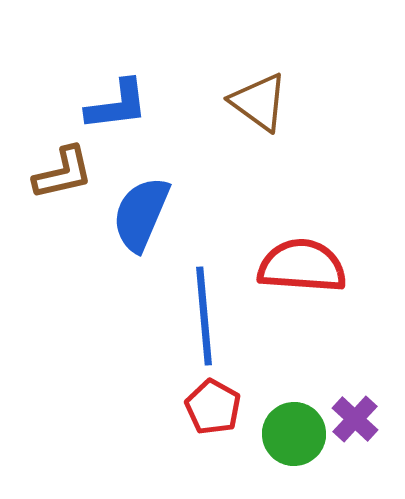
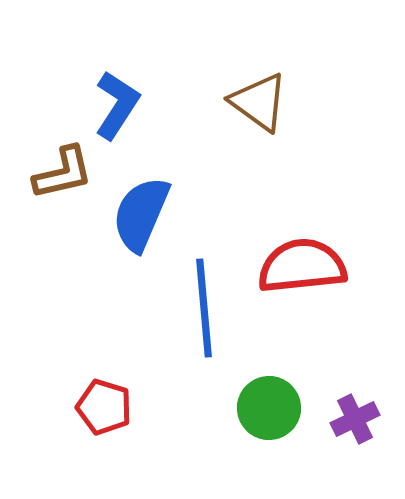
blue L-shape: rotated 50 degrees counterclockwise
red semicircle: rotated 10 degrees counterclockwise
blue line: moved 8 px up
red pentagon: moved 109 px left; rotated 12 degrees counterclockwise
purple cross: rotated 21 degrees clockwise
green circle: moved 25 px left, 26 px up
